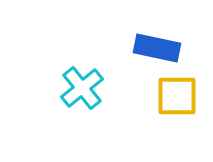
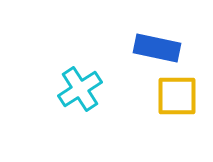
cyan cross: moved 2 px left, 1 px down; rotated 6 degrees clockwise
